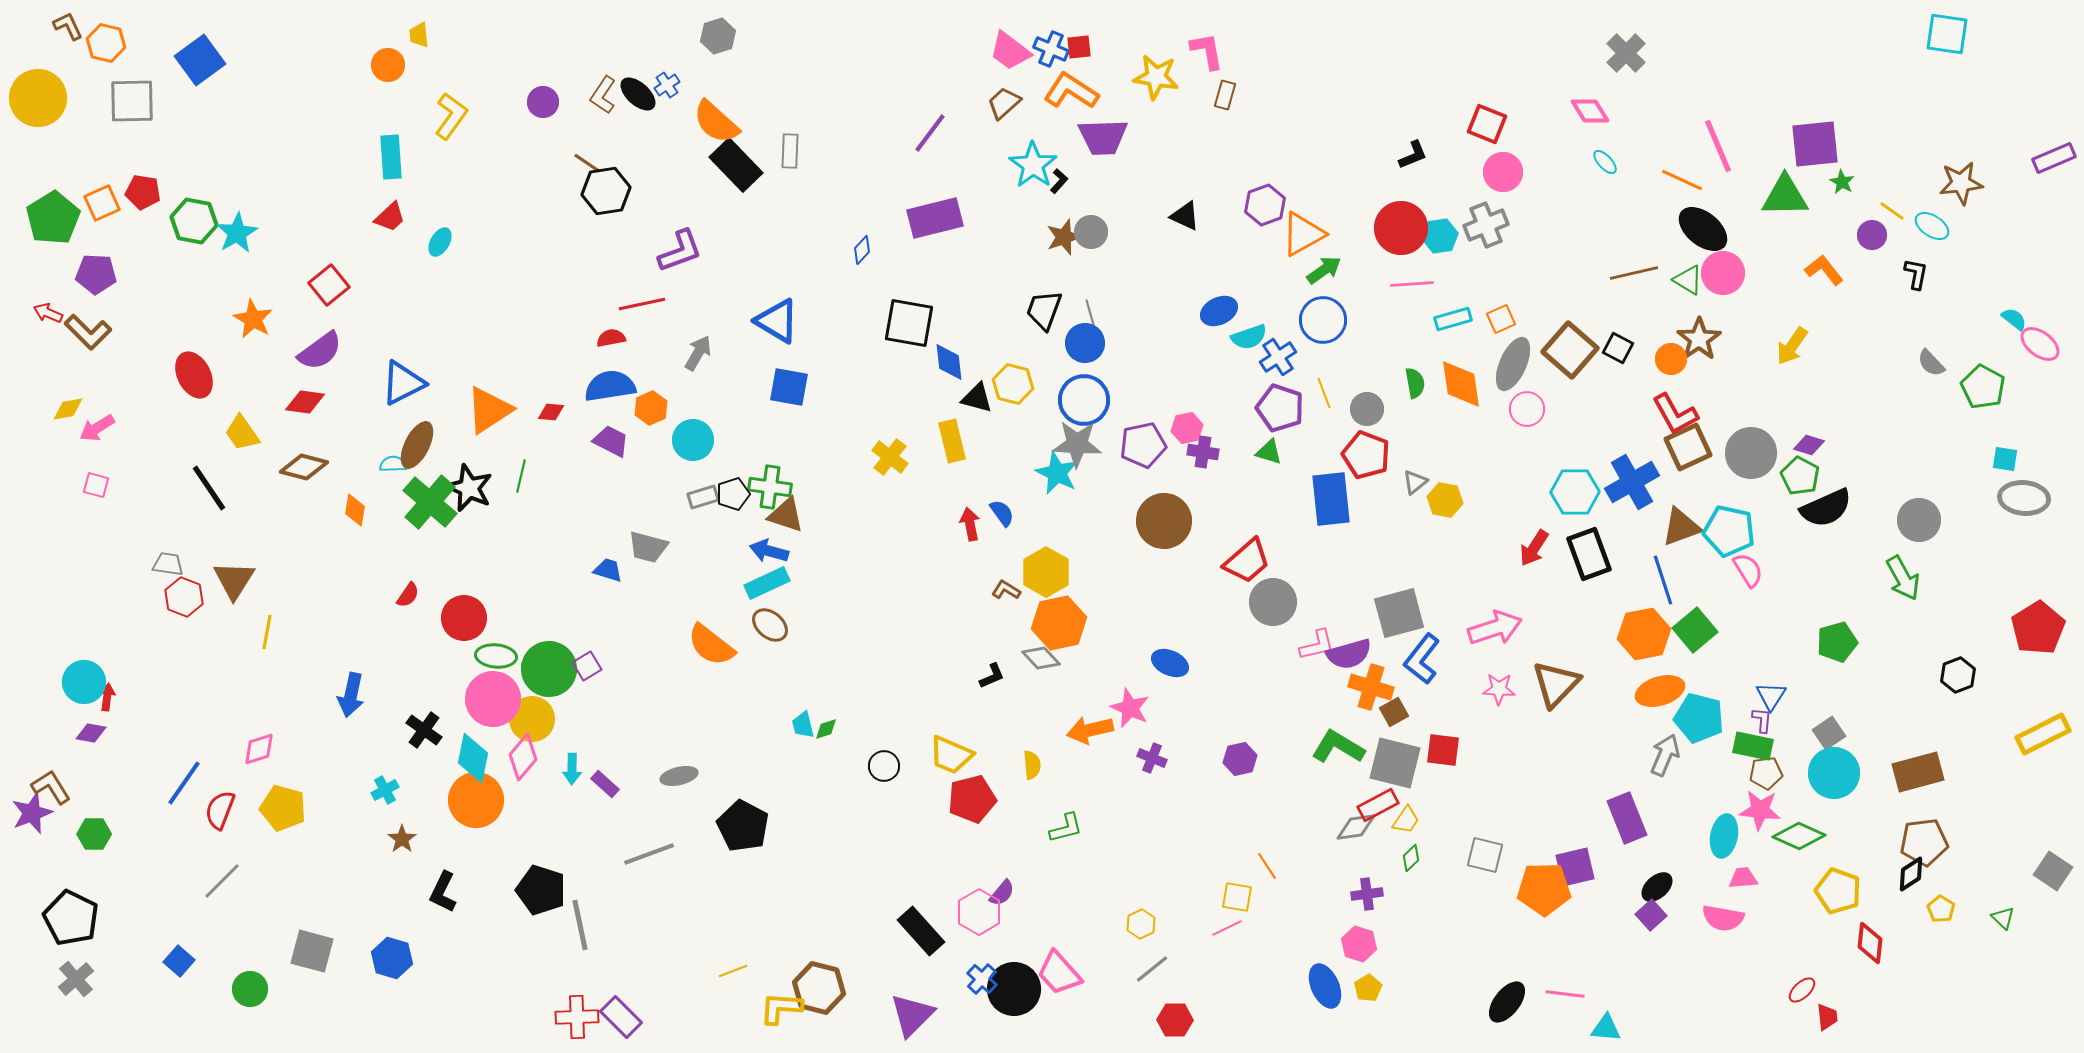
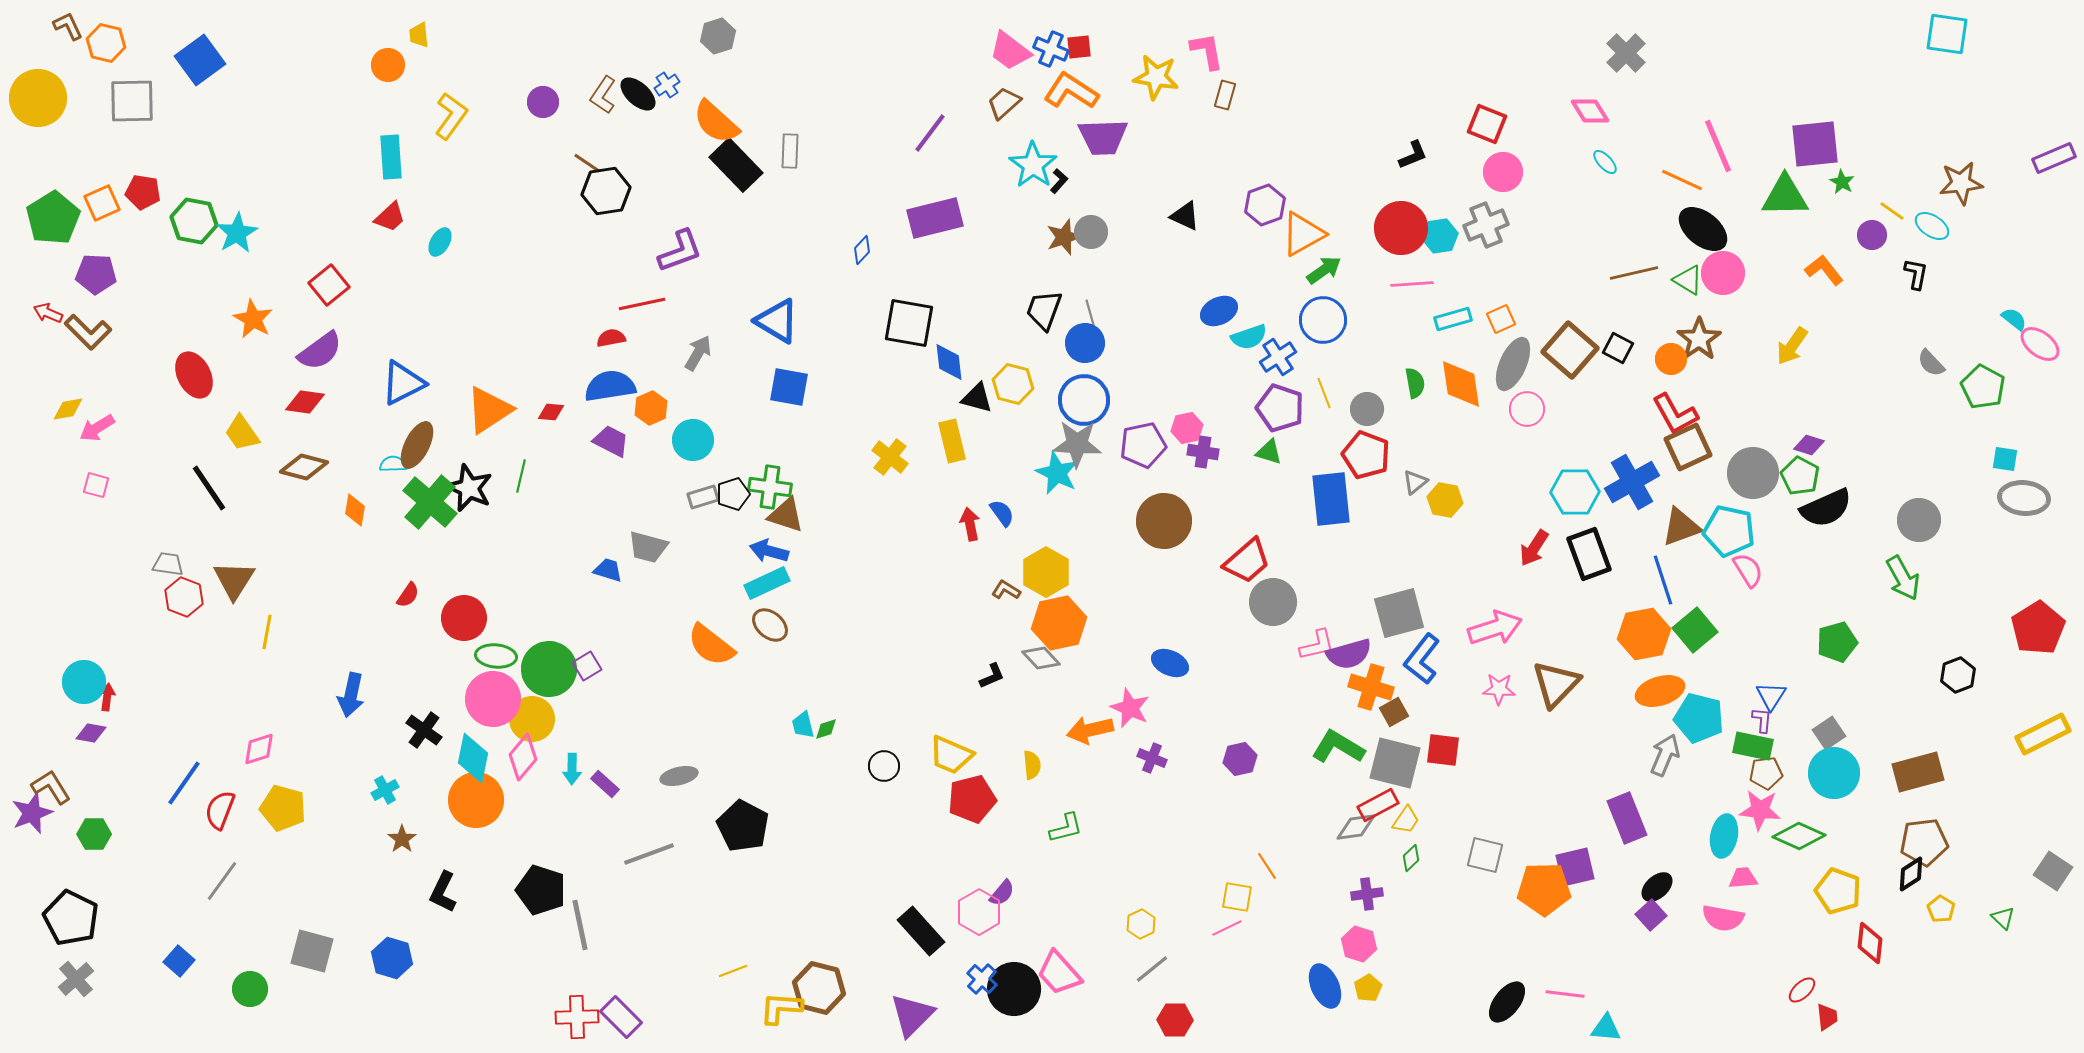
gray circle at (1751, 453): moved 2 px right, 20 px down
gray line at (222, 881): rotated 9 degrees counterclockwise
